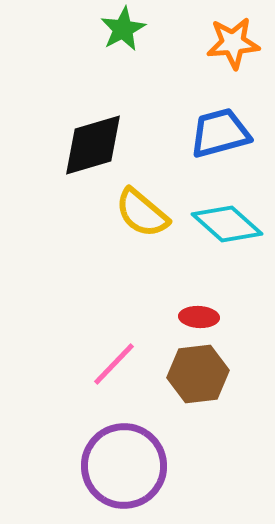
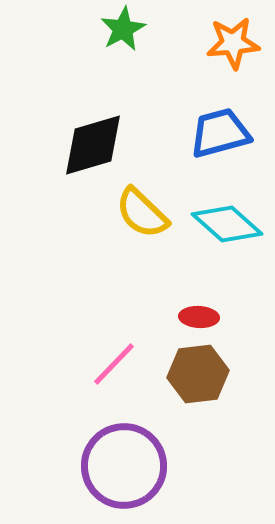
yellow semicircle: rotated 4 degrees clockwise
